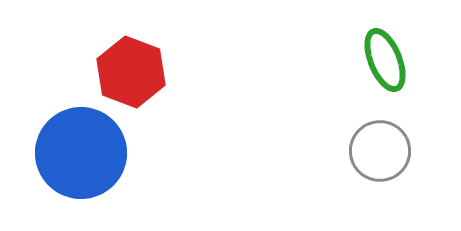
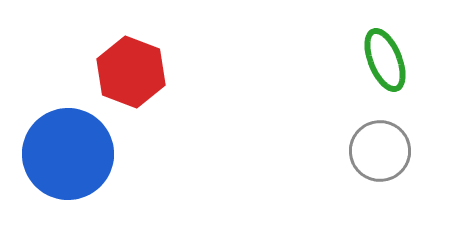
blue circle: moved 13 px left, 1 px down
